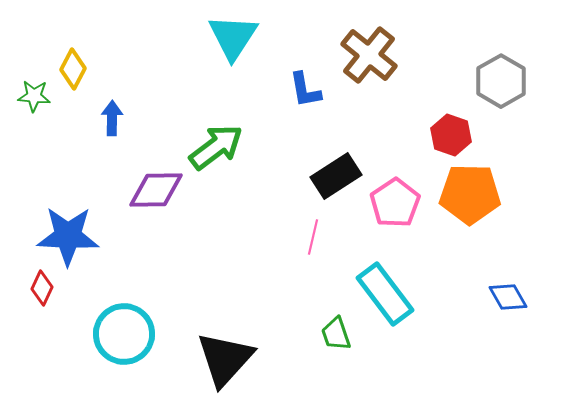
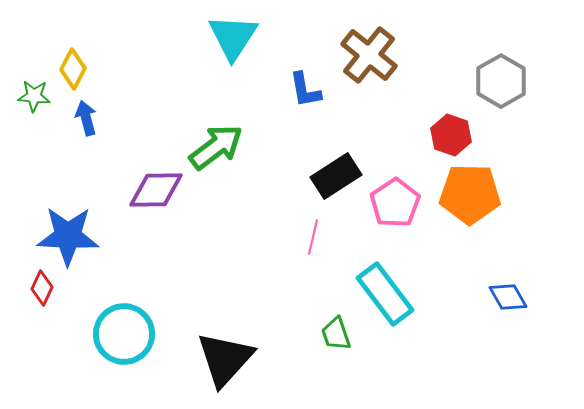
blue arrow: moved 26 px left; rotated 16 degrees counterclockwise
